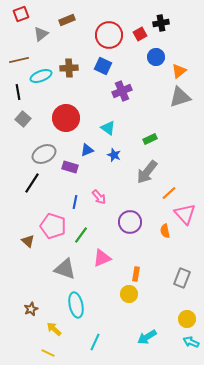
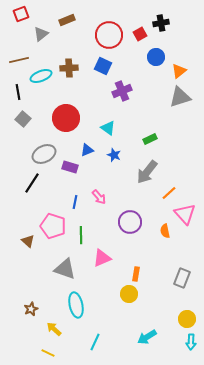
green line at (81, 235): rotated 36 degrees counterclockwise
cyan arrow at (191, 342): rotated 112 degrees counterclockwise
